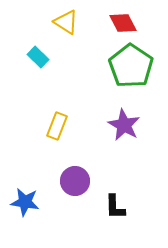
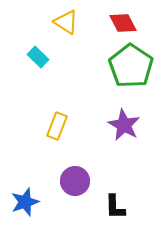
blue star: rotated 28 degrees counterclockwise
